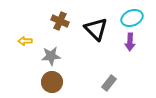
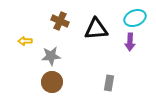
cyan ellipse: moved 3 px right
black triangle: rotated 50 degrees counterclockwise
gray rectangle: rotated 28 degrees counterclockwise
